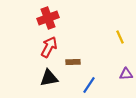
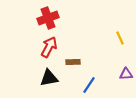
yellow line: moved 1 px down
